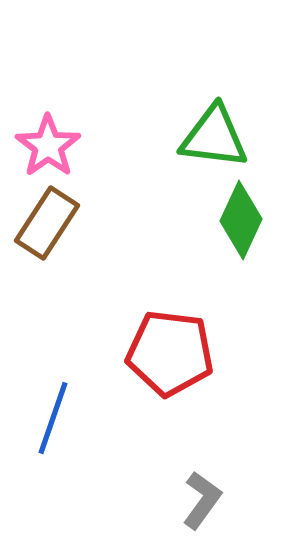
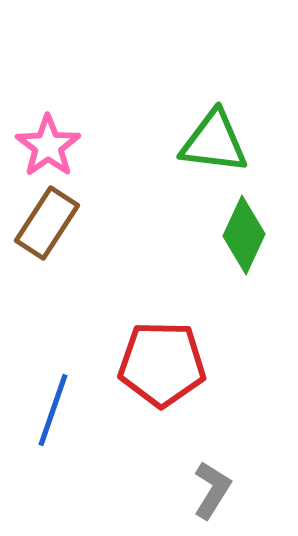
green triangle: moved 5 px down
green diamond: moved 3 px right, 15 px down
red pentagon: moved 8 px left, 11 px down; rotated 6 degrees counterclockwise
blue line: moved 8 px up
gray L-shape: moved 10 px right, 10 px up; rotated 4 degrees counterclockwise
